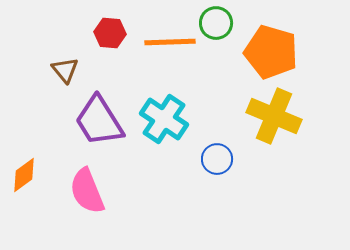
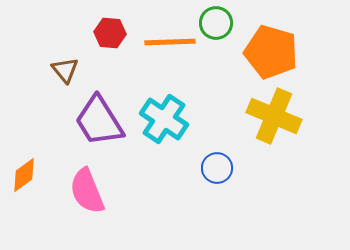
blue circle: moved 9 px down
